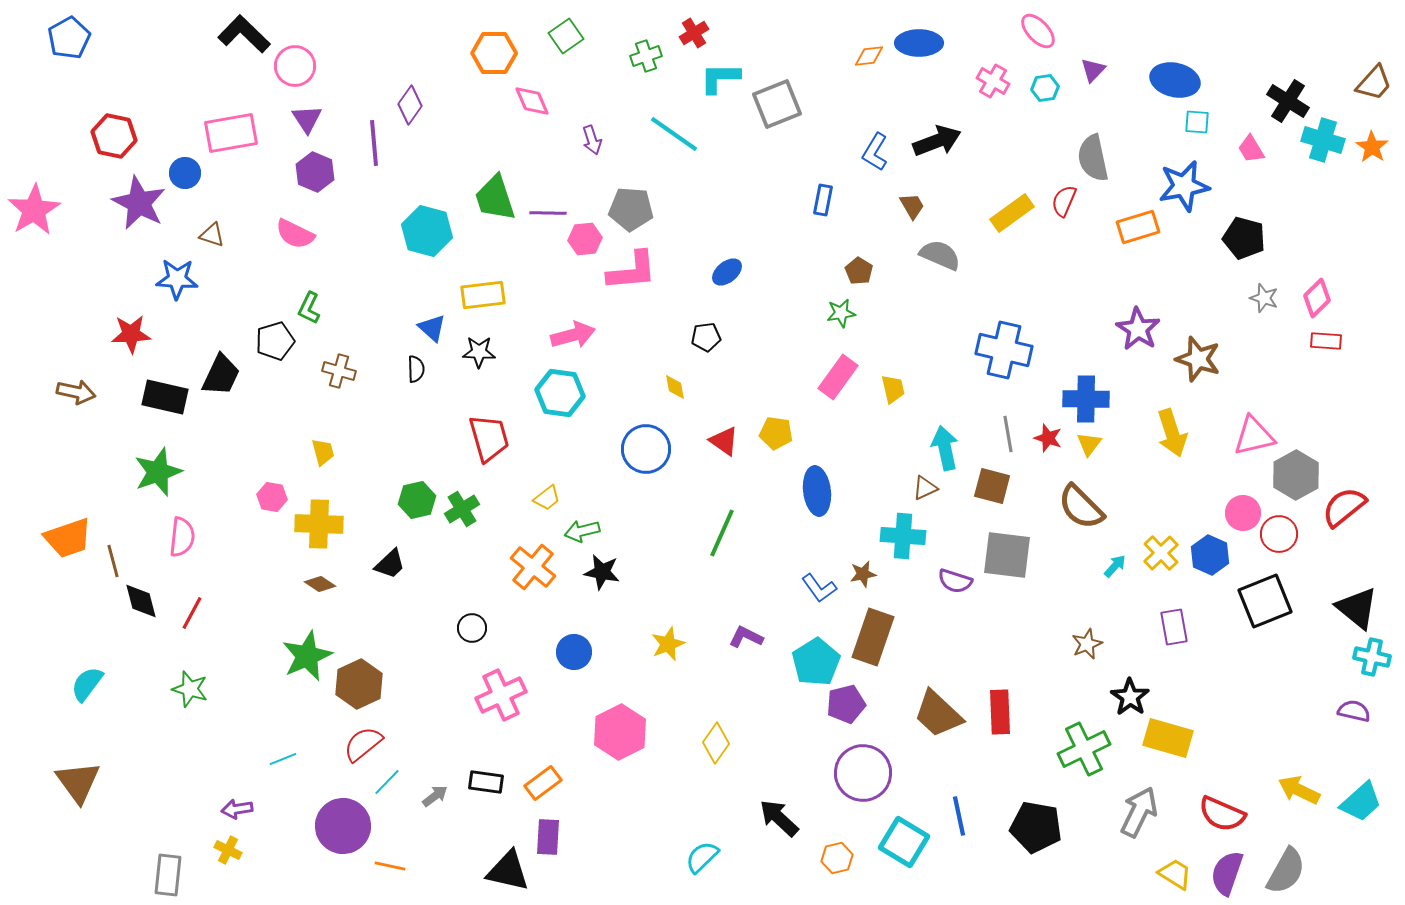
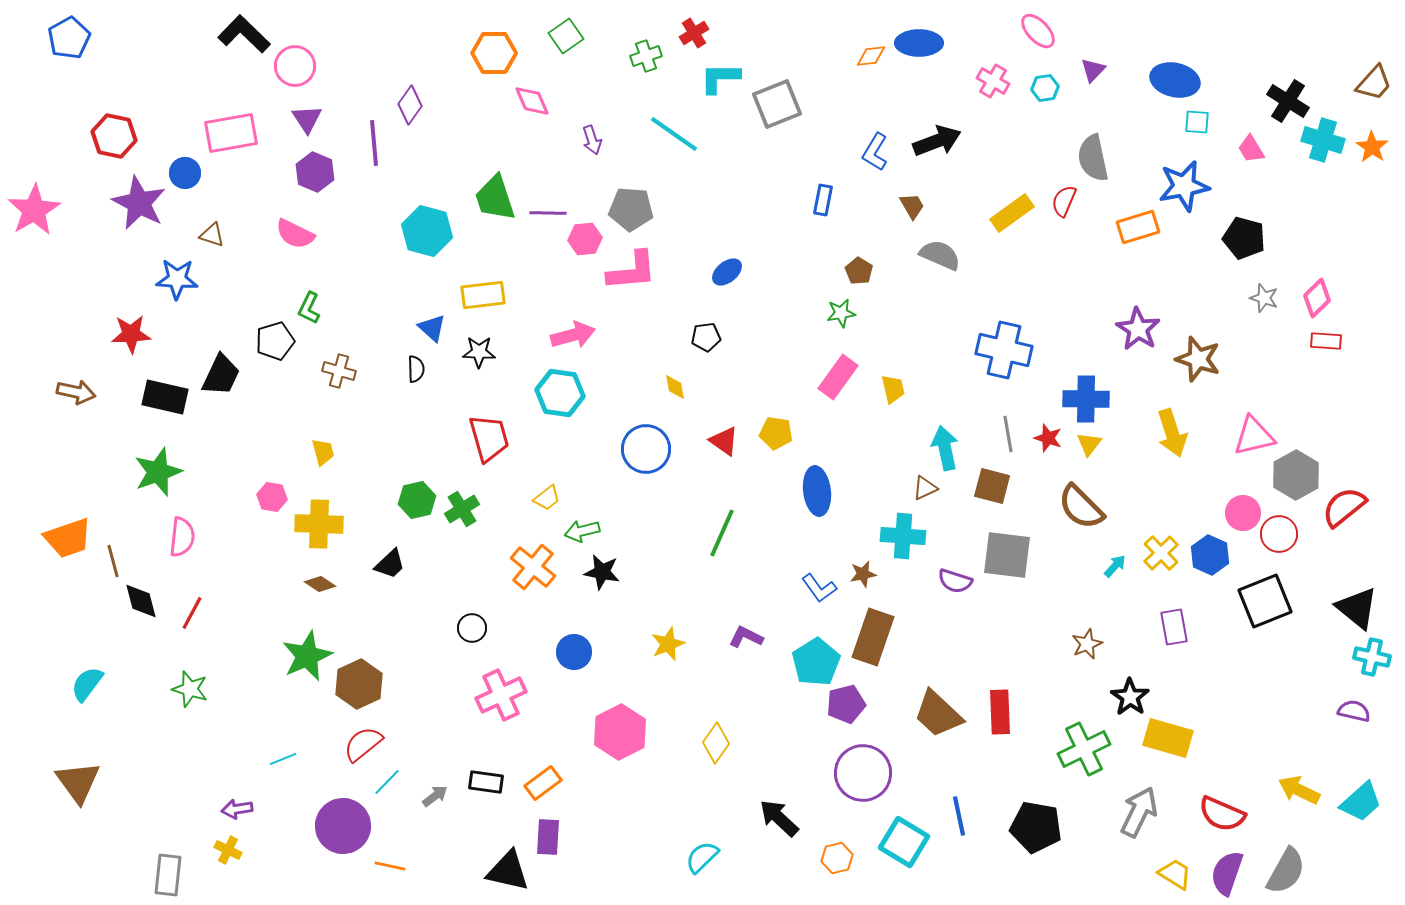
orange diamond at (869, 56): moved 2 px right
